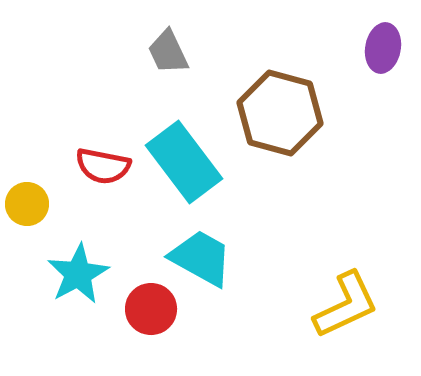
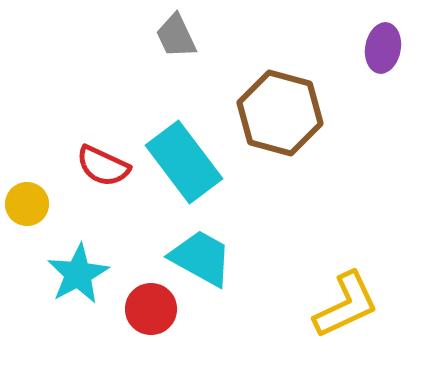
gray trapezoid: moved 8 px right, 16 px up
red semicircle: rotated 14 degrees clockwise
